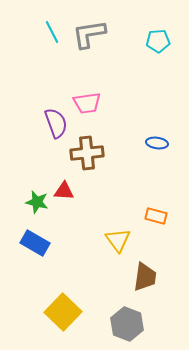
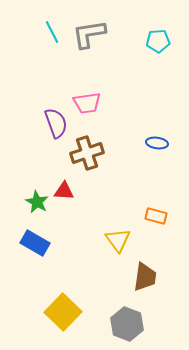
brown cross: rotated 12 degrees counterclockwise
green star: rotated 15 degrees clockwise
